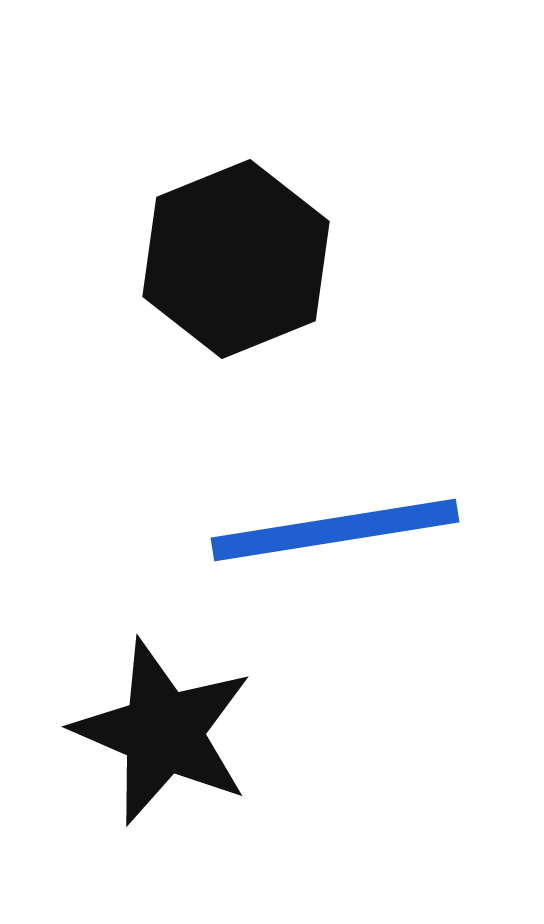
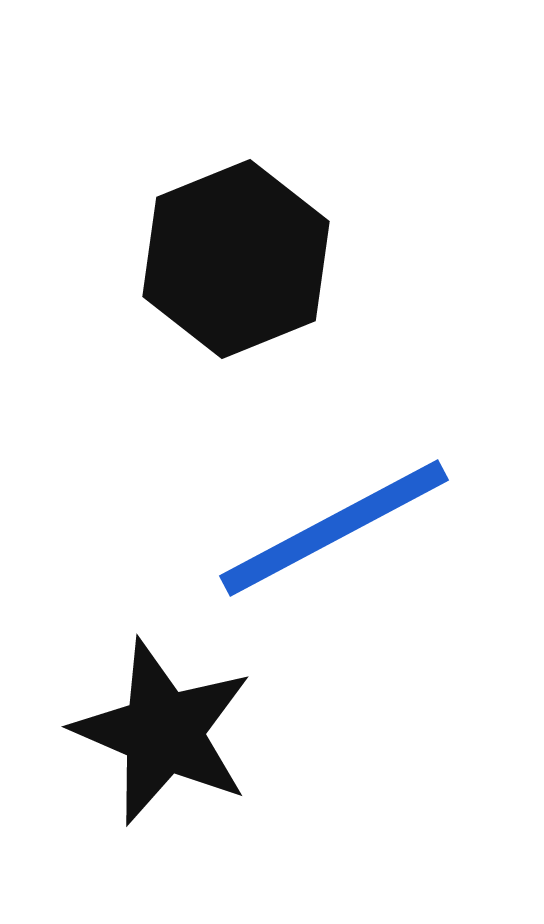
blue line: moved 1 px left, 2 px up; rotated 19 degrees counterclockwise
